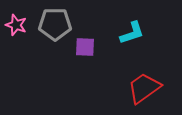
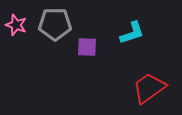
purple square: moved 2 px right
red trapezoid: moved 5 px right
